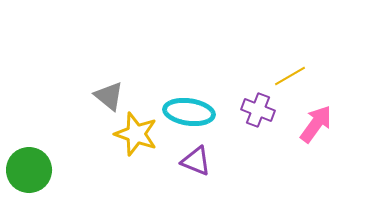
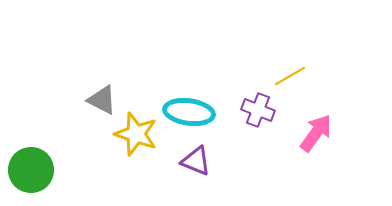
gray triangle: moved 7 px left, 4 px down; rotated 12 degrees counterclockwise
pink arrow: moved 9 px down
green circle: moved 2 px right
